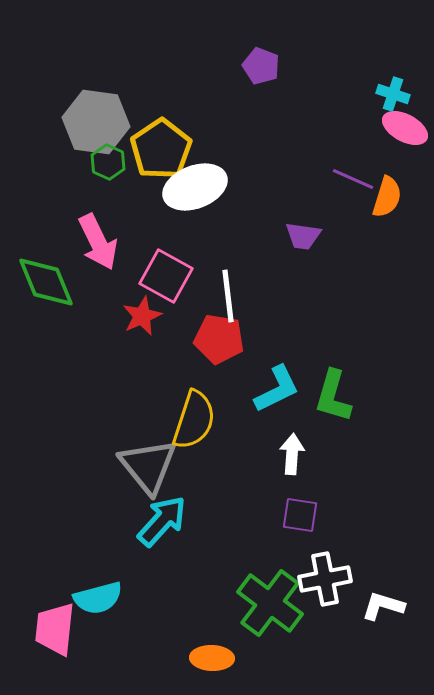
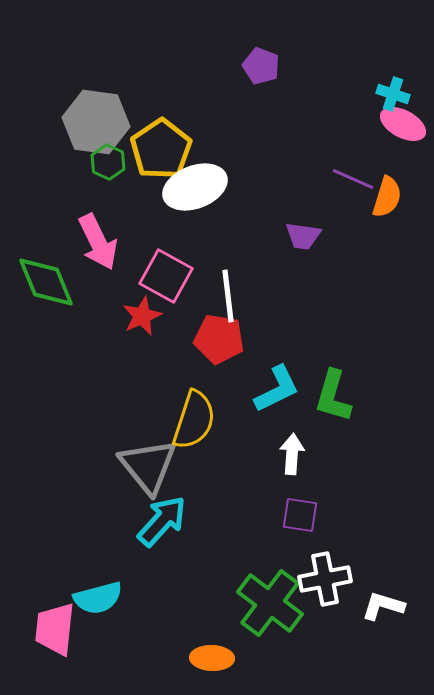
pink ellipse: moved 2 px left, 4 px up
